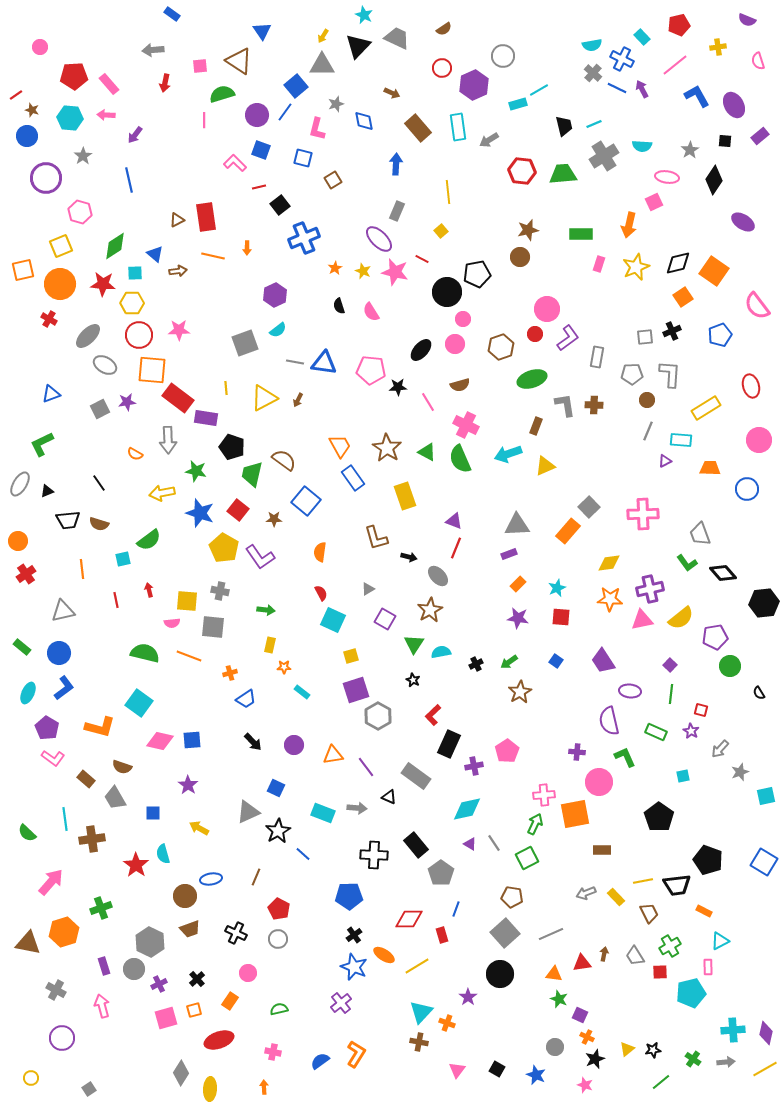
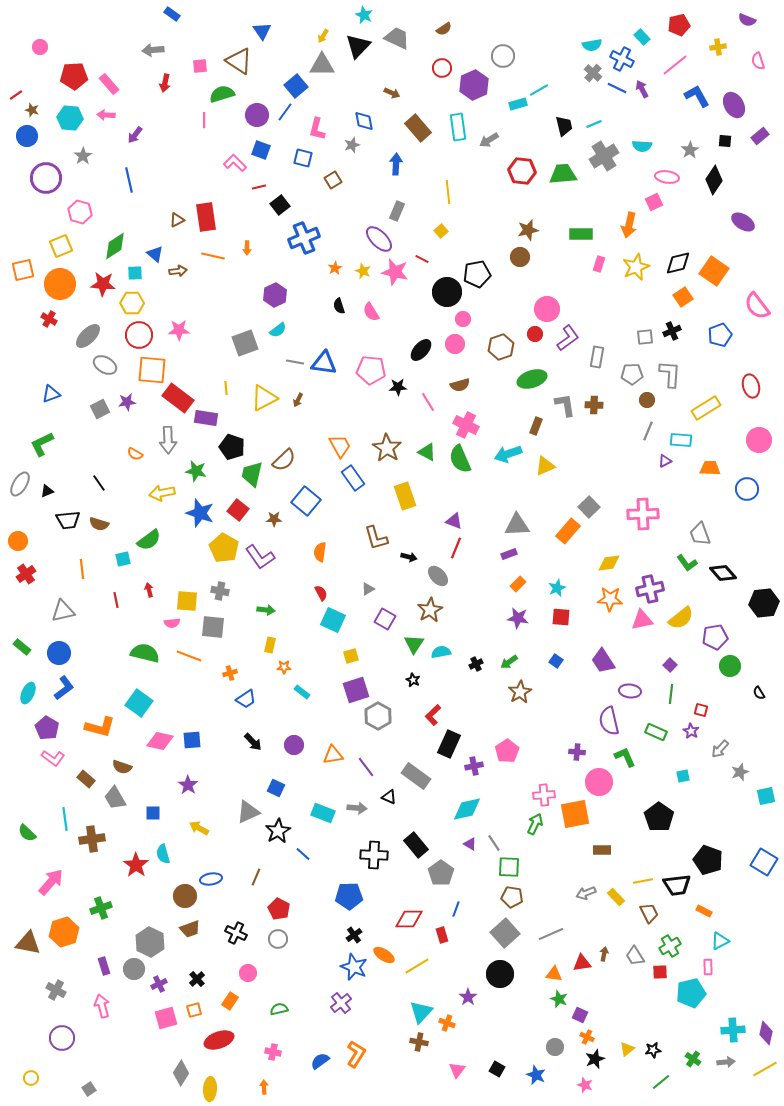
gray star at (336, 104): moved 16 px right, 41 px down
brown semicircle at (284, 460): rotated 100 degrees clockwise
green square at (527, 858): moved 18 px left, 9 px down; rotated 30 degrees clockwise
